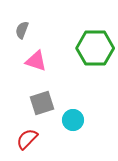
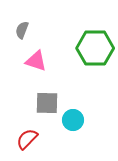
gray square: moved 5 px right; rotated 20 degrees clockwise
